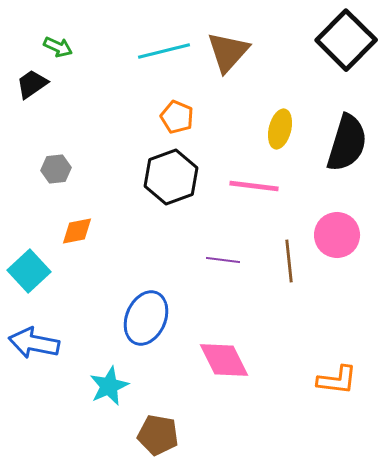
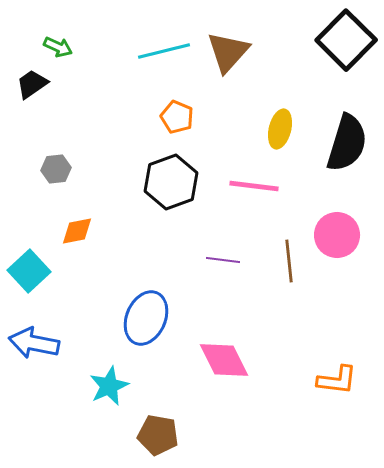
black hexagon: moved 5 px down
